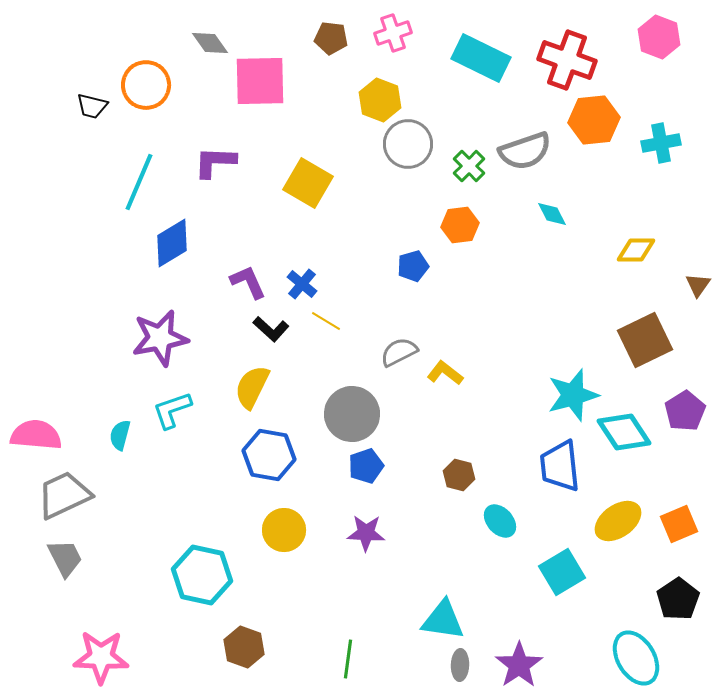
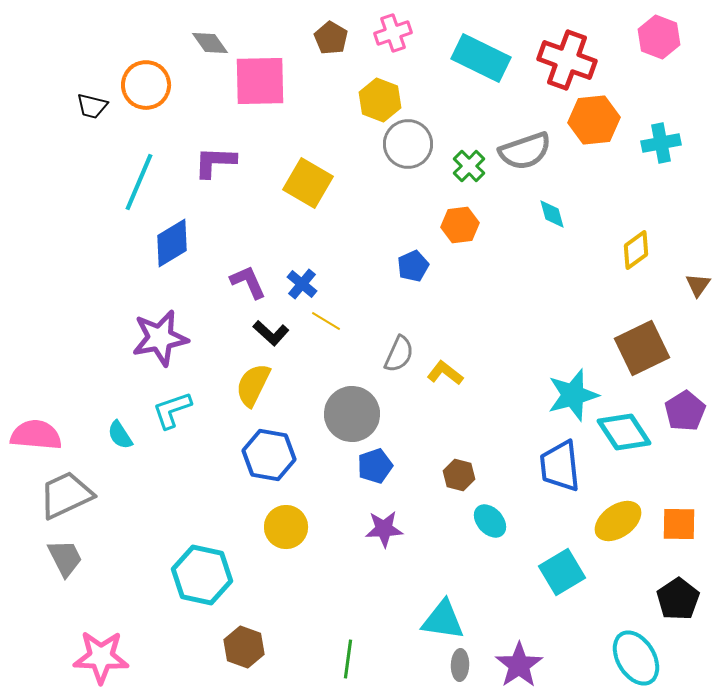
brown pentagon at (331, 38): rotated 24 degrees clockwise
cyan diamond at (552, 214): rotated 12 degrees clockwise
yellow diamond at (636, 250): rotated 36 degrees counterclockwise
blue pentagon at (413, 266): rotated 8 degrees counterclockwise
black L-shape at (271, 329): moved 4 px down
brown square at (645, 340): moved 3 px left, 8 px down
gray semicircle at (399, 352): moved 2 px down; rotated 141 degrees clockwise
yellow semicircle at (252, 387): moved 1 px right, 2 px up
cyan semicircle at (120, 435): rotated 48 degrees counterclockwise
blue pentagon at (366, 466): moved 9 px right
gray trapezoid at (64, 495): moved 2 px right
cyan ellipse at (500, 521): moved 10 px left
orange square at (679, 524): rotated 24 degrees clockwise
yellow circle at (284, 530): moved 2 px right, 3 px up
purple star at (366, 533): moved 18 px right, 4 px up; rotated 6 degrees counterclockwise
